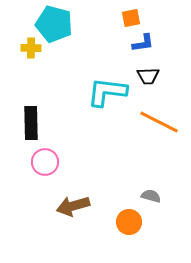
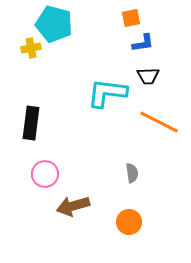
yellow cross: rotated 12 degrees counterclockwise
cyan L-shape: moved 1 px down
black rectangle: rotated 8 degrees clockwise
pink circle: moved 12 px down
gray semicircle: moved 19 px left, 23 px up; rotated 66 degrees clockwise
